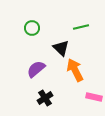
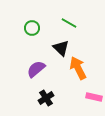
green line: moved 12 px left, 4 px up; rotated 42 degrees clockwise
orange arrow: moved 3 px right, 2 px up
black cross: moved 1 px right
